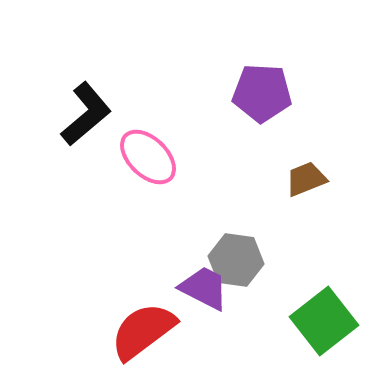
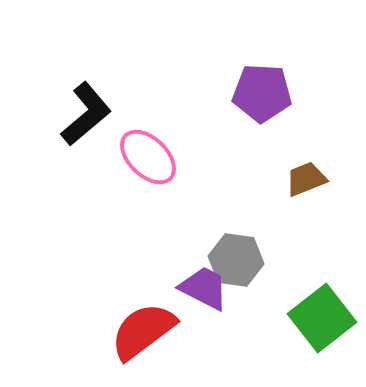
green square: moved 2 px left, 3 px up
